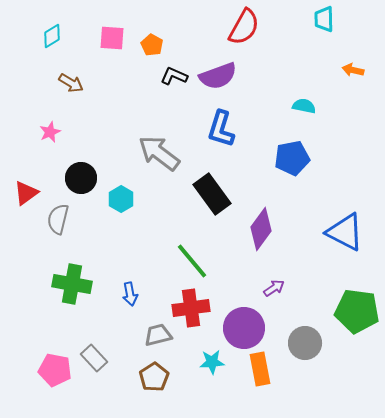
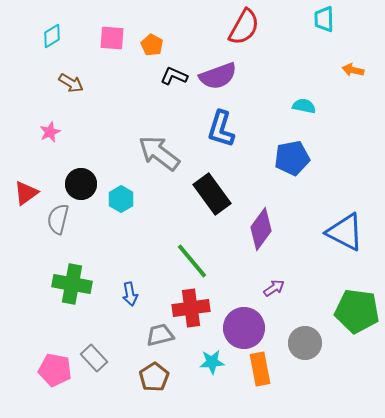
black circle: moved 6 px down
gray trapezoid: moved 2 px right
